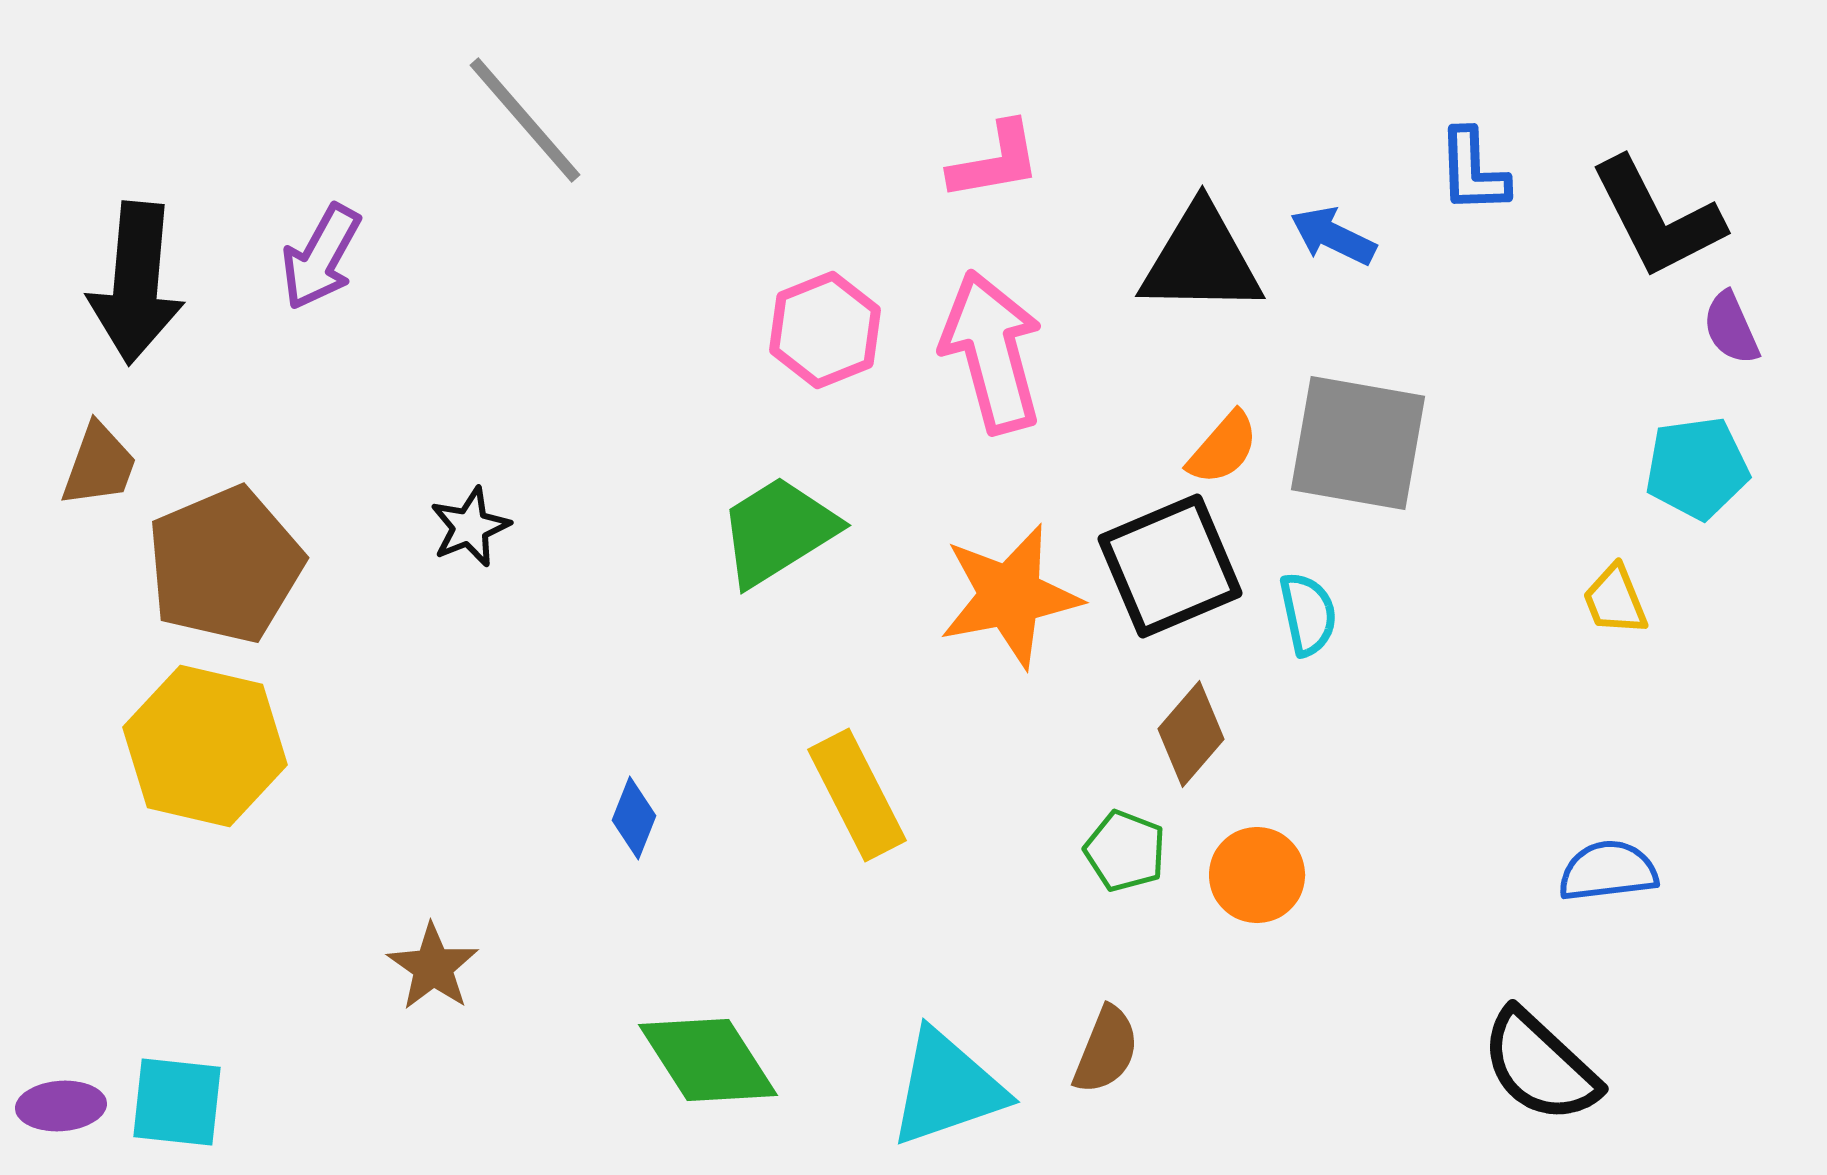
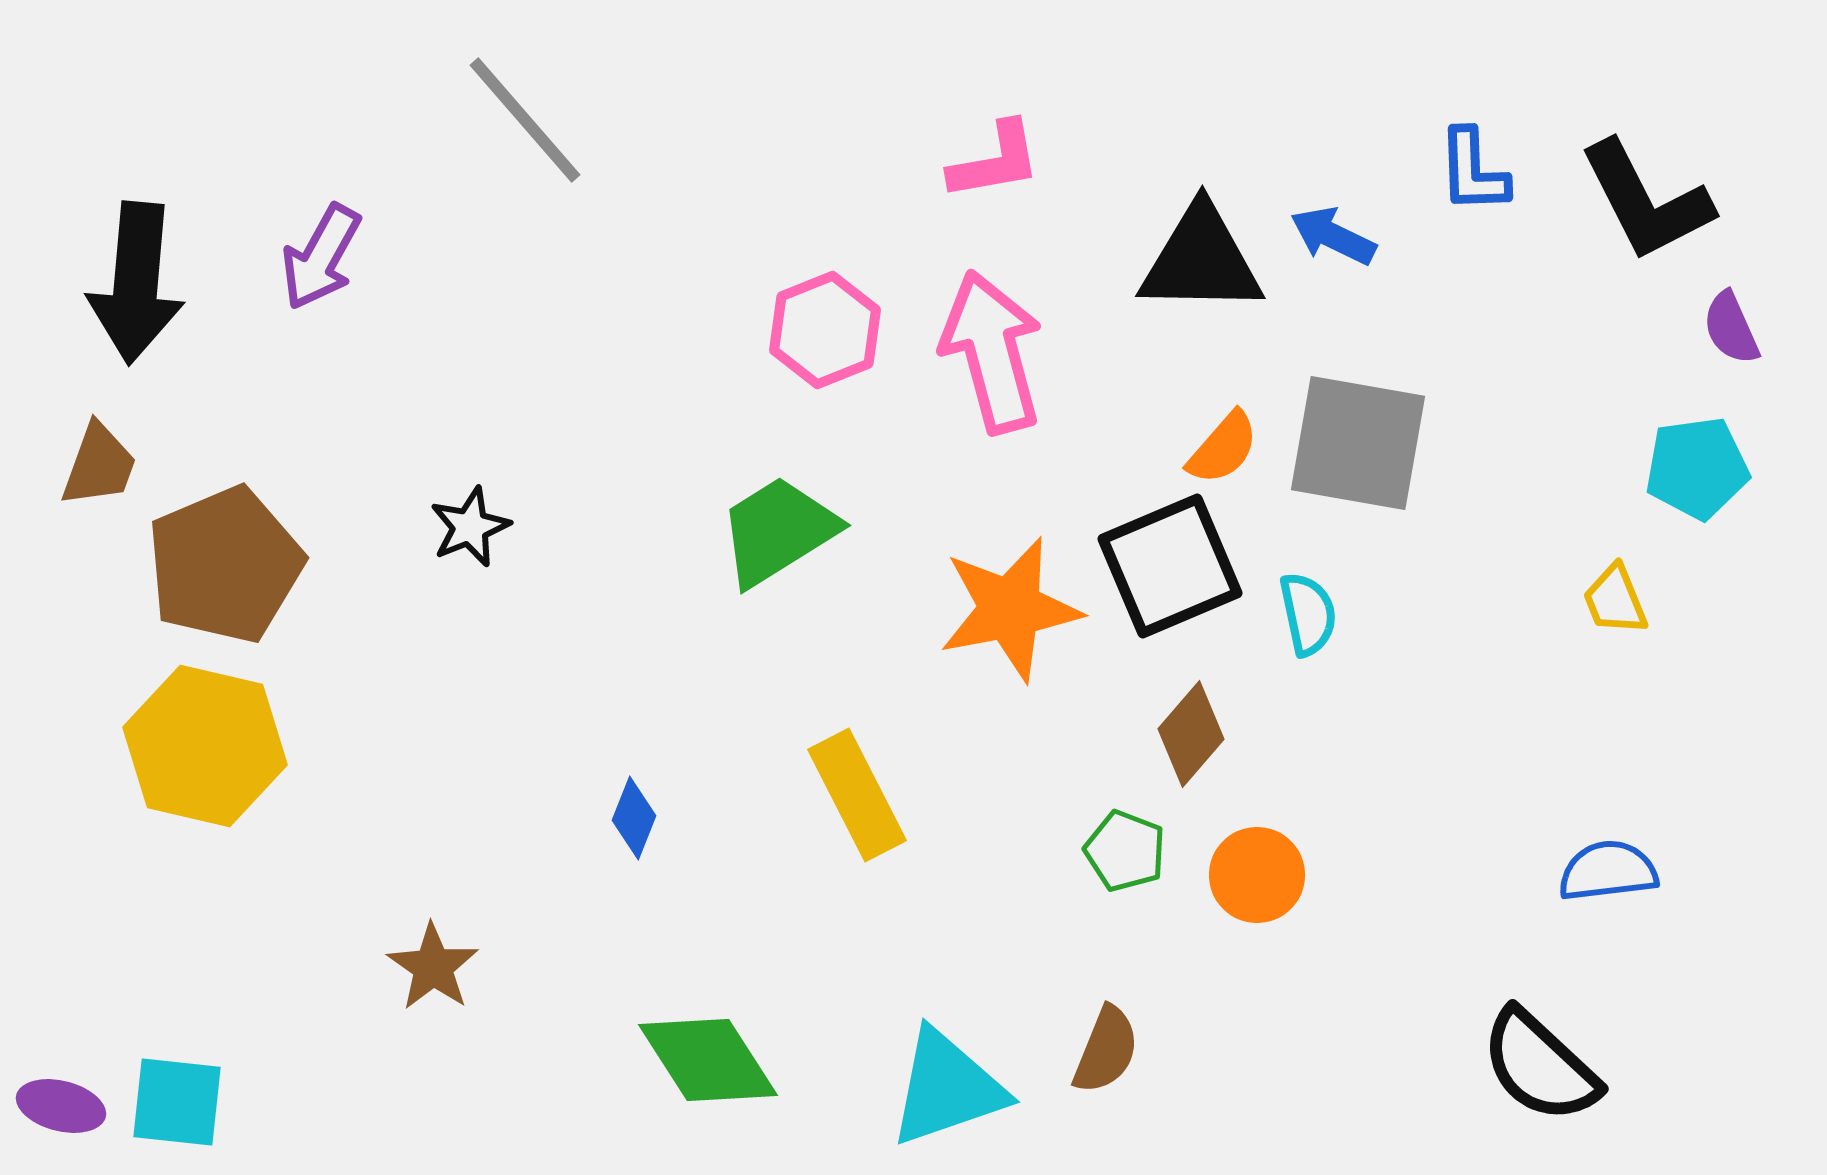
black L-shape: moved 11 px left, 17 px up
orange star: moved 13 px down
purple ellipse: rotated 18 degrees clockwise
